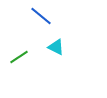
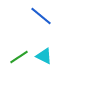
cyan triangle: moved 12 px left, 9 px down
